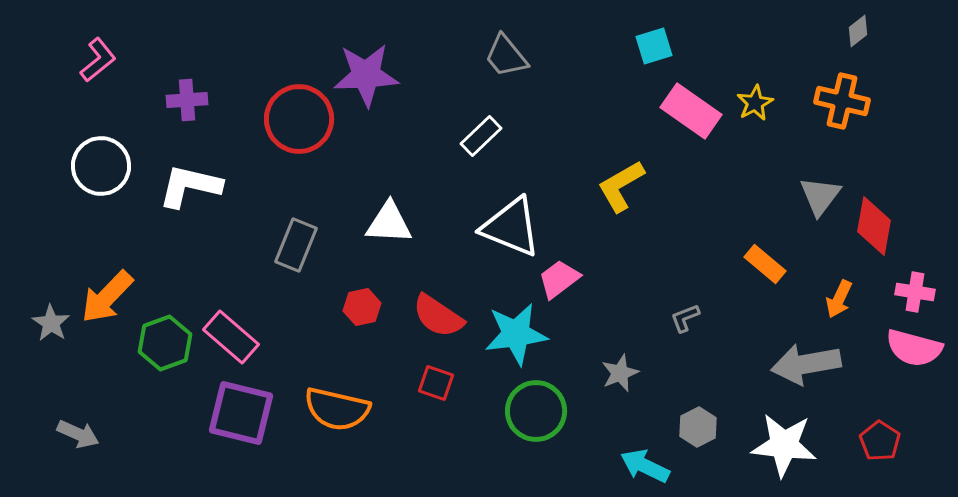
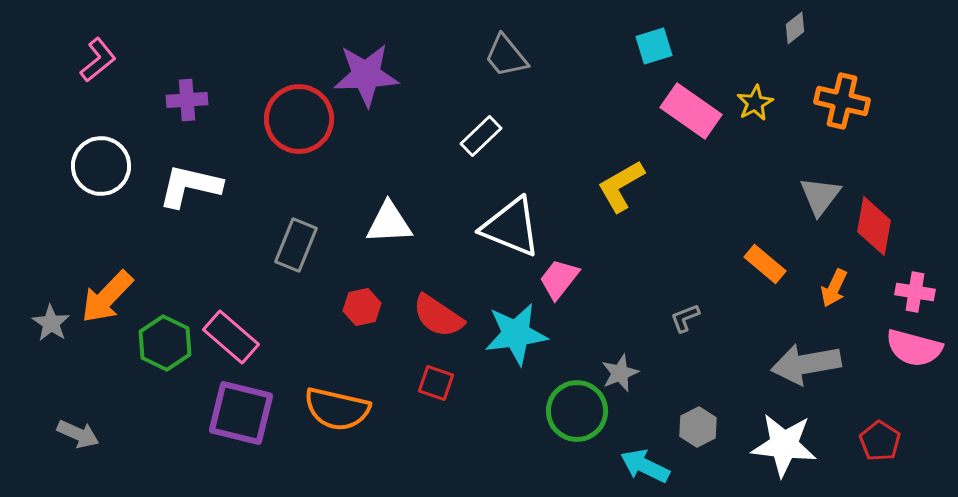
gray diamond at (858, 31): moved 63 px left, 3 px up
white triangle at (389, 223): rotated 6 degrees counterclockwise
pink trapezoid at (559, 279): rotated 15 degrees counterclockwise
orange arrow at (839, 299): moved 5 px left, 11 px up
green hexagon at (165, 343): rotated 14 degrees counterclockwise
green circle at (536, 411): moved 41 px right
